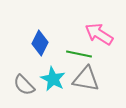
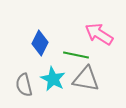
green line: moved 3 px left, 1 px down
gray semicircle: rotated 30 degrees clockwise
